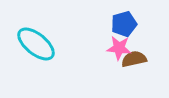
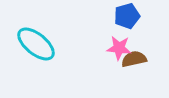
blue pentagon: moved 3 px right, 8 px up
